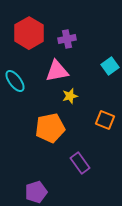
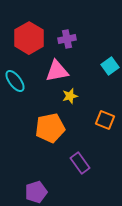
red hexagon: moved 5 px down
